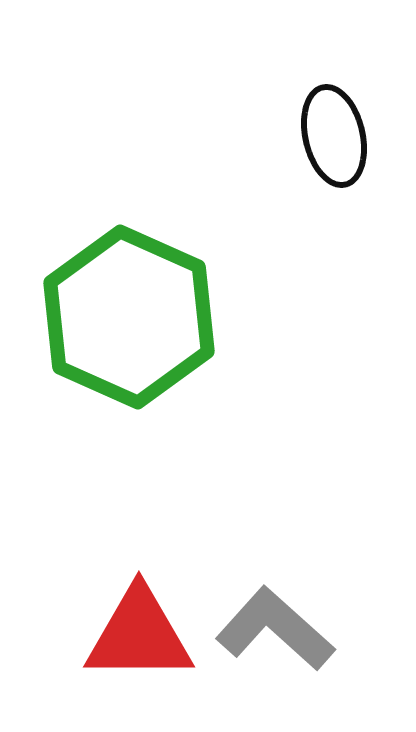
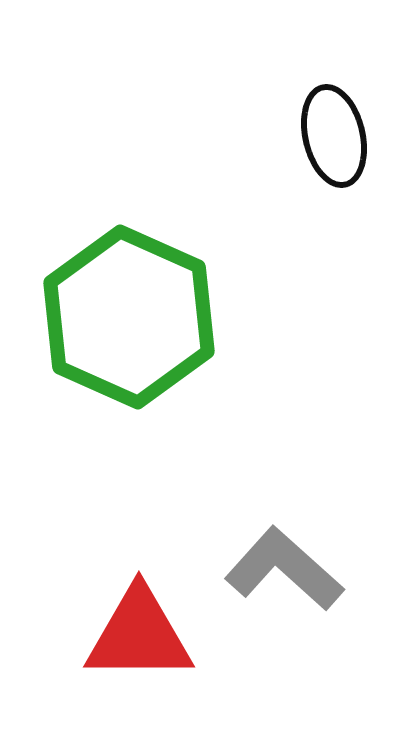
gray L-shape: moved 9 px right, 60 px up
